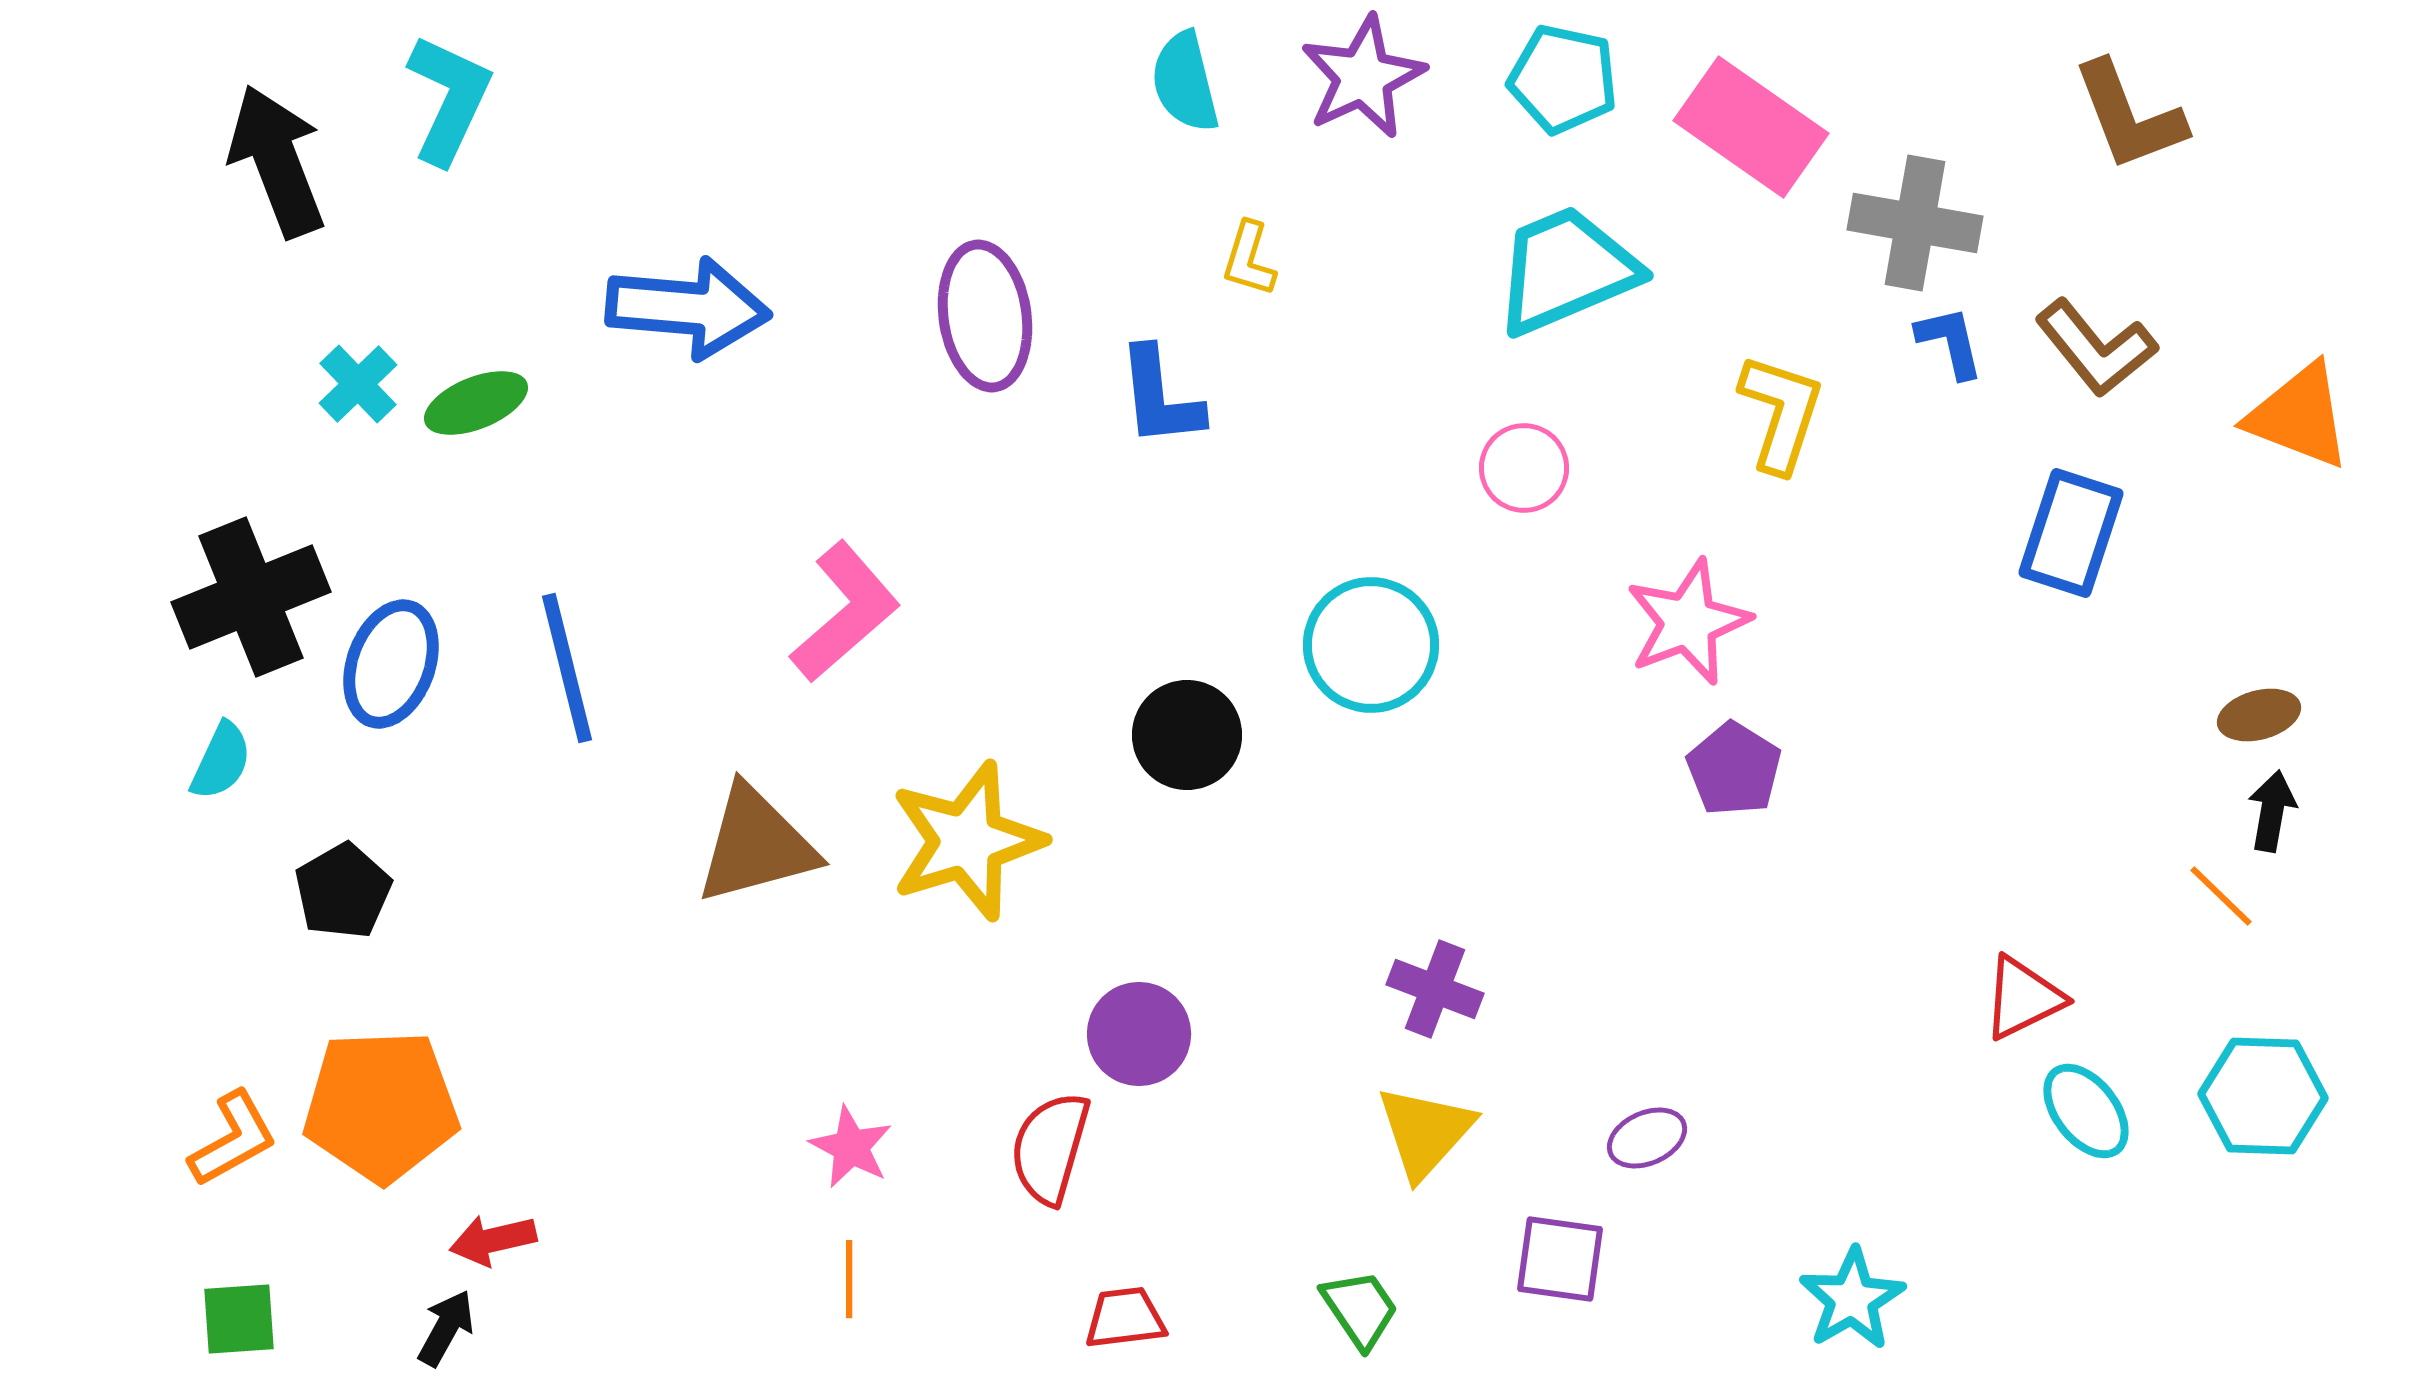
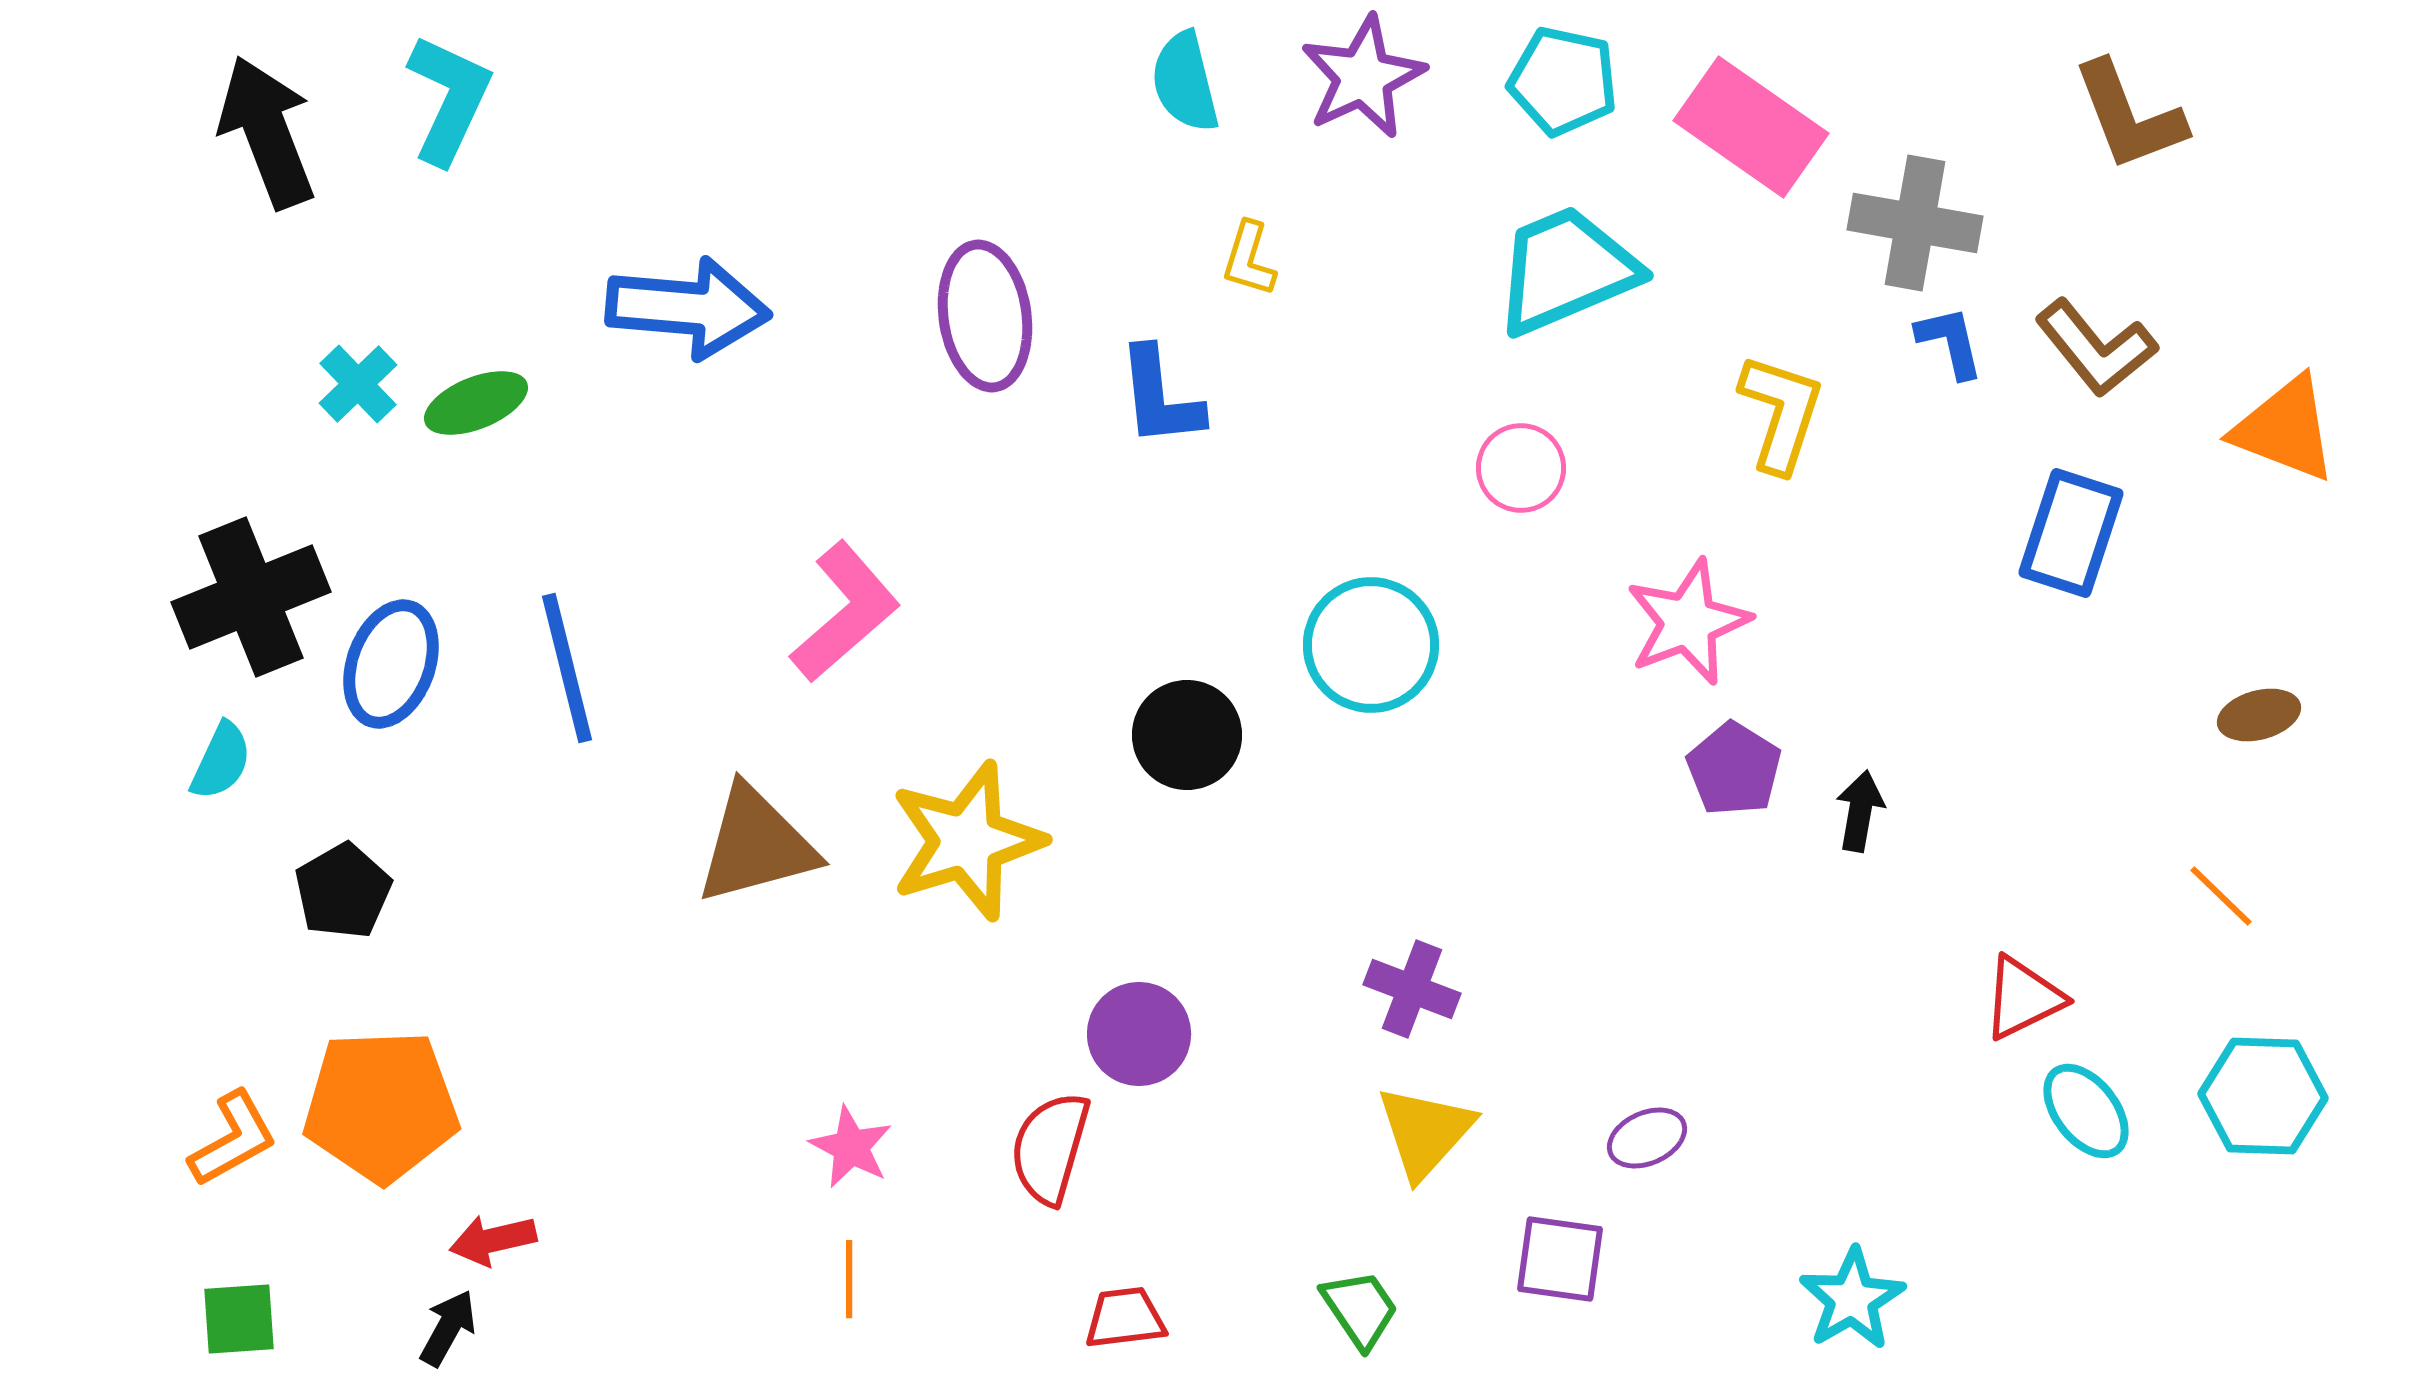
cyan pentagon at (1563, 79): moved 2 px down
black arrow at (277, 161): moved 10 px left, 29 px up
orange triangle at (2299, 416): moved 14 px left, 13 px down
pink circle at (1524, 468): moved 3 px left
black arrow at (2272, 811): moved 412 px left
purple cross at (1435, 989): moved 23 px left
black arrow at (446, 1328): moved 2 px right
